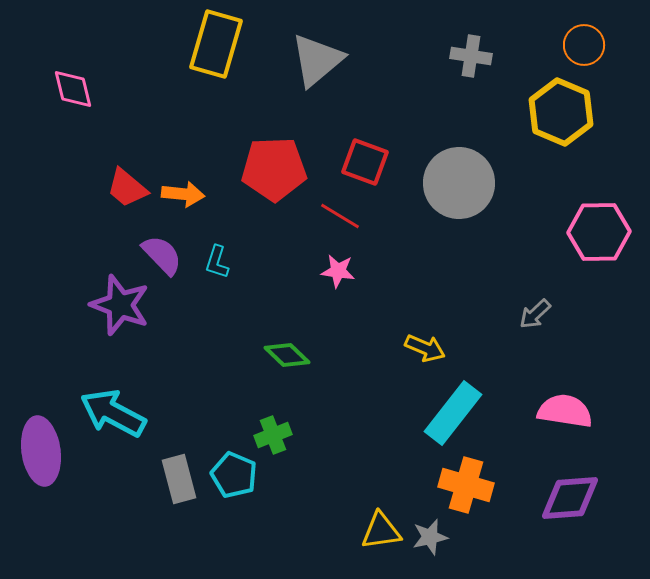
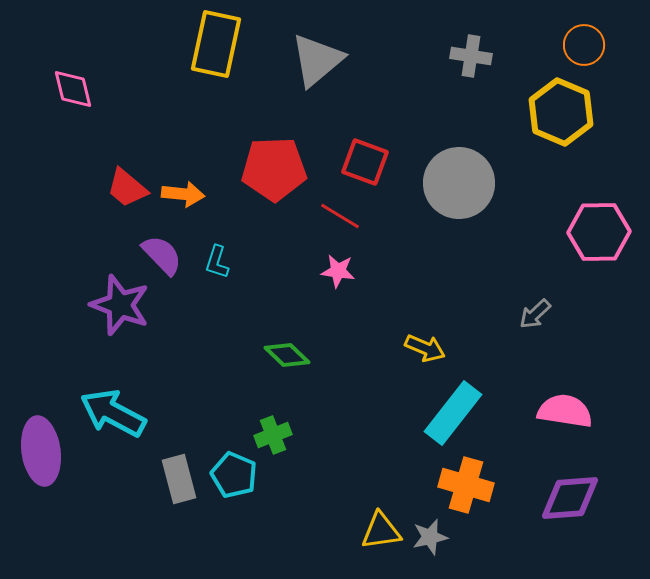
yellow rectangle: rotated 4 degrees counterclockwise
